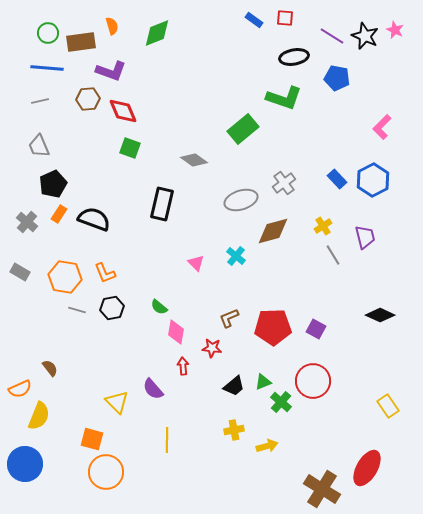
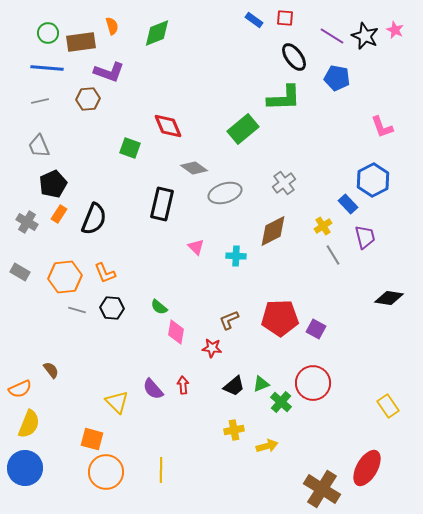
black ellipse at (294, 57): rotated 64 degrees clockwise
purple L-shape at (111, 71): moved 2 px left, 1 px down
green L-shape at (284, 98): rotated 21 degrees counterclockwise
red diamond at (123, 111): moved 45 px right, 15 px down
pink L-shape at (382, 127): rotated 65 degrees counterclockwise
gray diamond at (194, 160): moved 8 px down
blue rectangle at (337, 179): moved 11 px right, 25 px down
gray ellipse at (241, 200): moved 16 px left, 7 px up
black semicircle at (94, 219): rotated 92 degrees clockwise
gray cross at (27, 222): rotated 10 degrees counterclockwise
brown diamond at (273, 231): rotated 12 degrees counterclockwise
cyan cross at (236, 256): rotated 36 degrees counterclockwise
pink triangle at (196, 263): moved 16 px up
orange hexagon at (65, 277): rotated 16 degrees counterclockwise
black hexagon at (112, 308): rotated 15 degrees clockwise
black diamond at (380, 315): moved 9 px right, 17 px up; rotated 16 degrees counterclockwise
brown L-shape at (229, 318): moved 2 px down
red pentagon at (273, 327): moved 7 px right, 9 px up
red arrow at (183, 366): moved 19 px down
brown semicircle at (50, 368): moved 1 px right, 2 px down
red circle at (313, 381): moved 2 px down
green triangle at (263, 382): moved 2 px left, 2 px down
yellow semicircle at (39, 416): moved 10 px left, 8 px down
yellow line at (167, 440): moved 6 px left, 30 px down
blue circle at (25, 464): moved 4 px down
